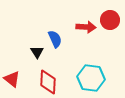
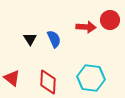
blue semicircle: moved 1 px left
black triangle: moved 7 px left, 13 px up
red triangle: moved 1 px up
